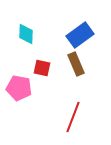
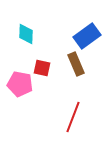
blue rectangle: moved 7 px right, 1 px down
pink pentagon: moved 1 px right, 4 px up
